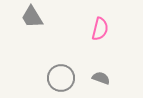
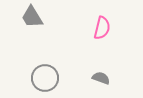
pink semicircle: moved 2 px right, 1 px up
gray circle: moved 16 px left
